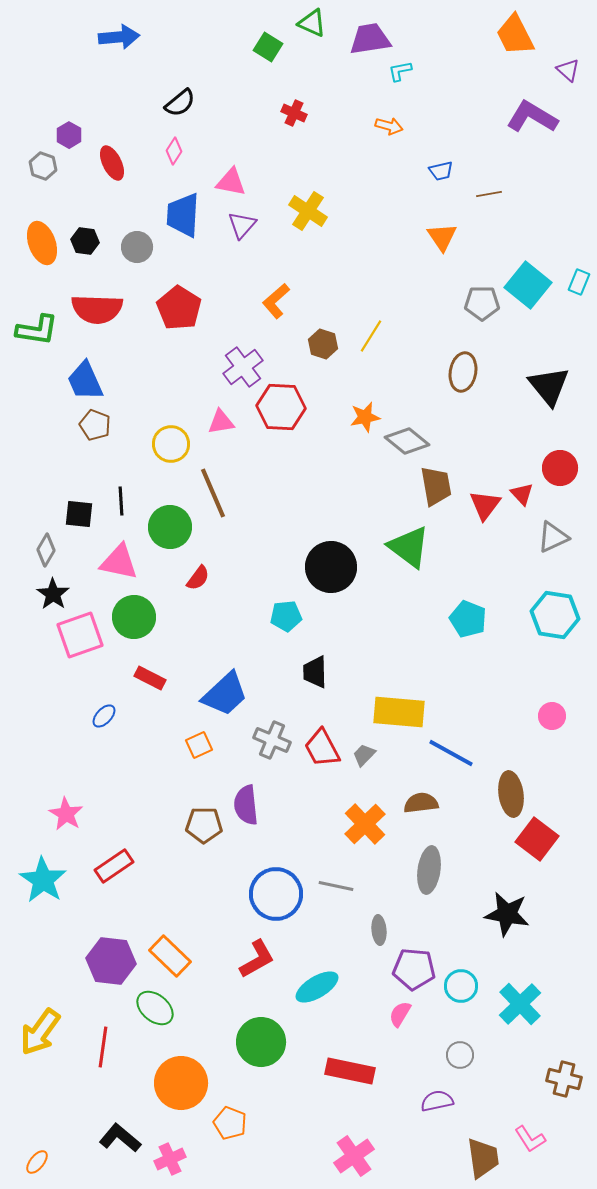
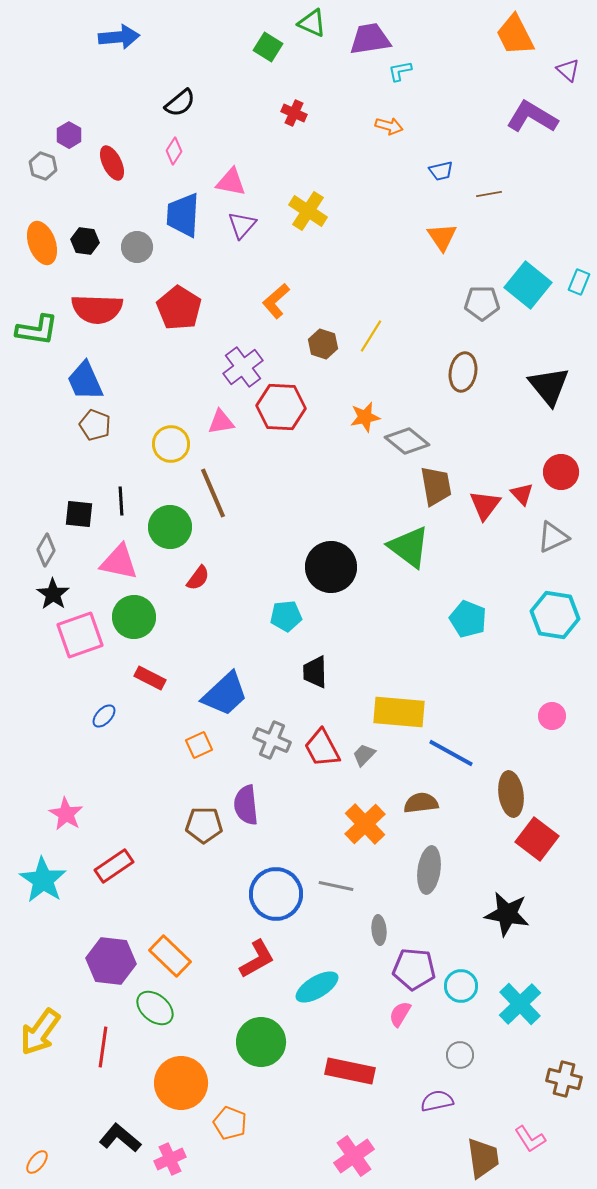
red circle at (560, 468): moved 1 px right, 4 px down
